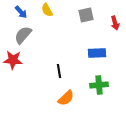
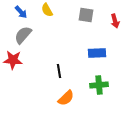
gray square: rotated 21 degrees clockwise
red arrow: moved 2 px up
